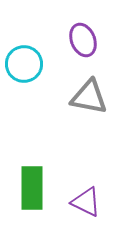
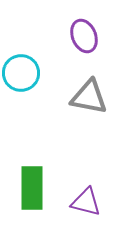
purple ellipse: moved 1 px right, 4 px up
cyan circle: moved 3 px left, 9 px down
purple triangle: rotated 12 degrees counterclockwise
